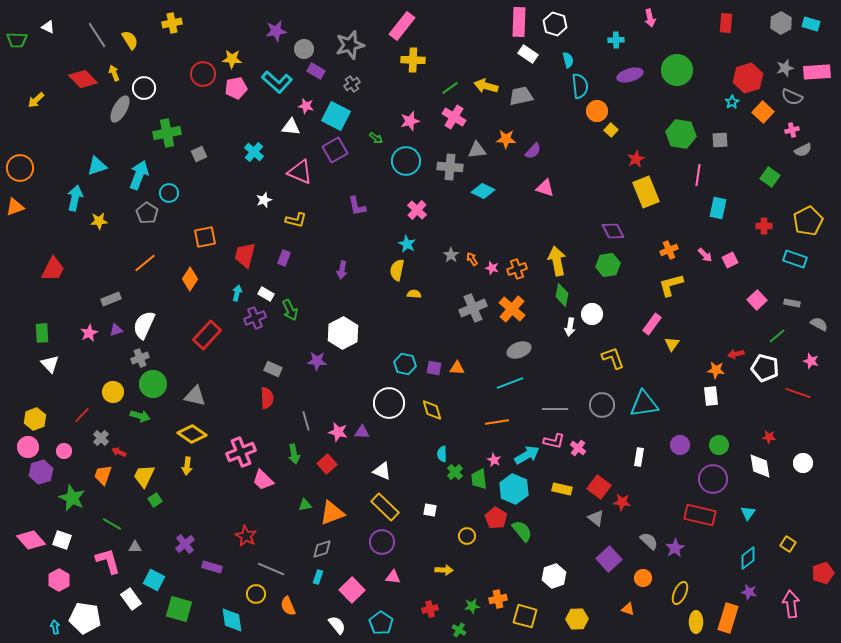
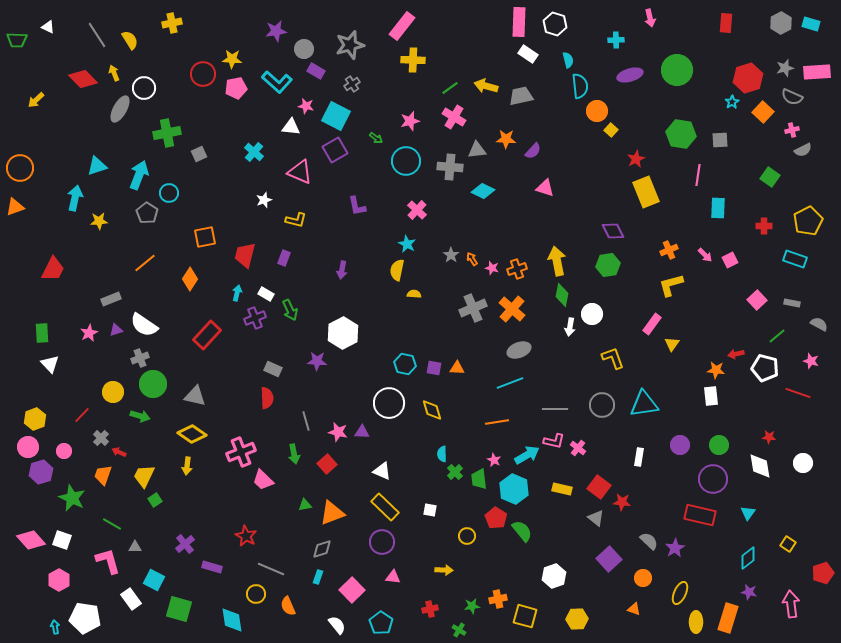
cyan rectangle at (718, 208): rotated 10 degrees counterclockwise
white semicircle at (144, 325): rotated 80 degrees counterclockwise
orange triangle at (628, 609): moved 6 px right
